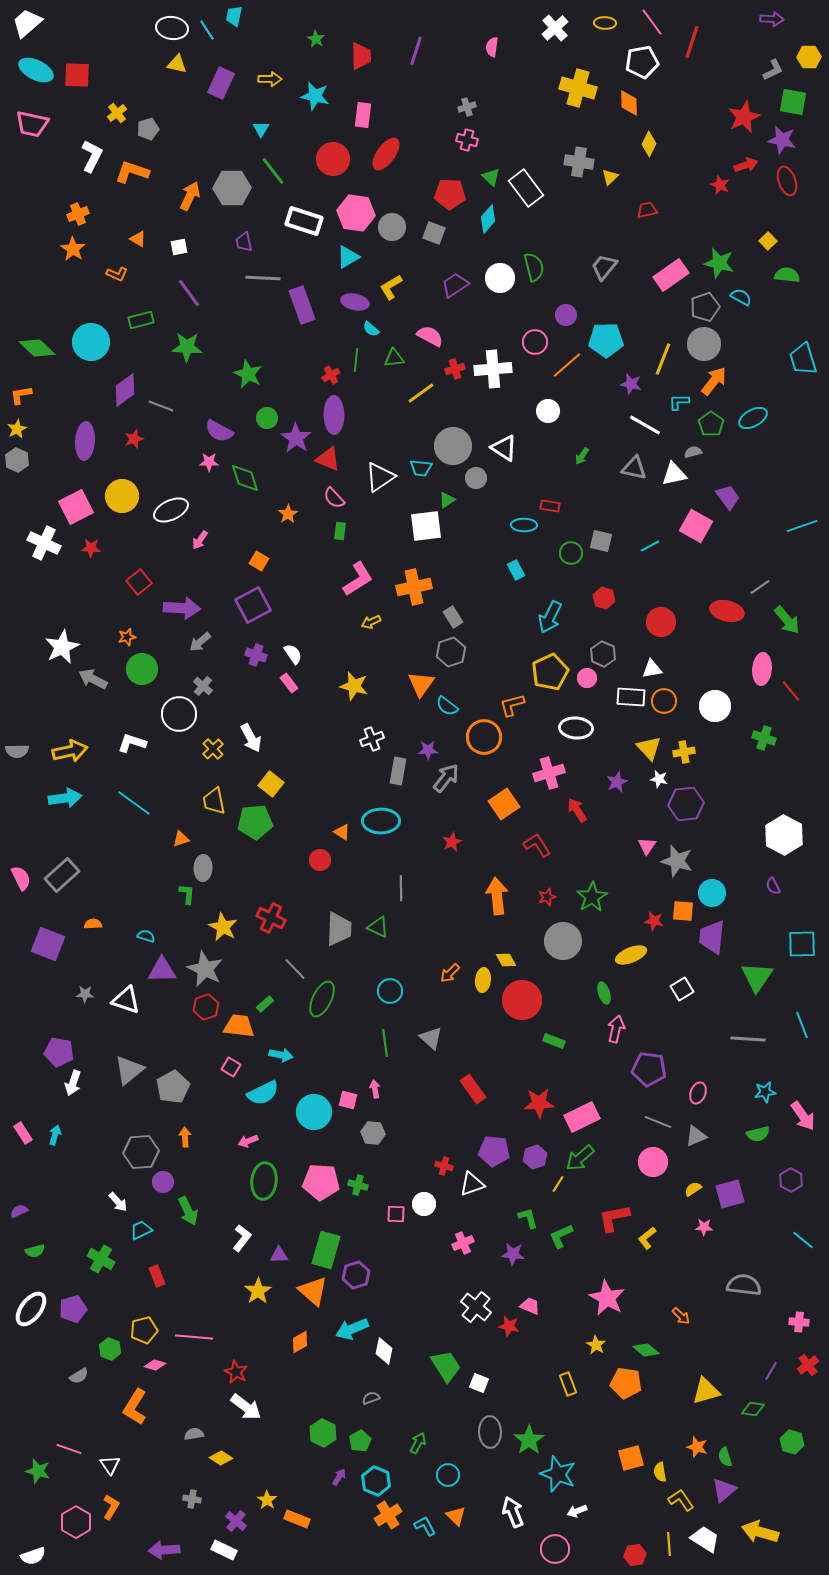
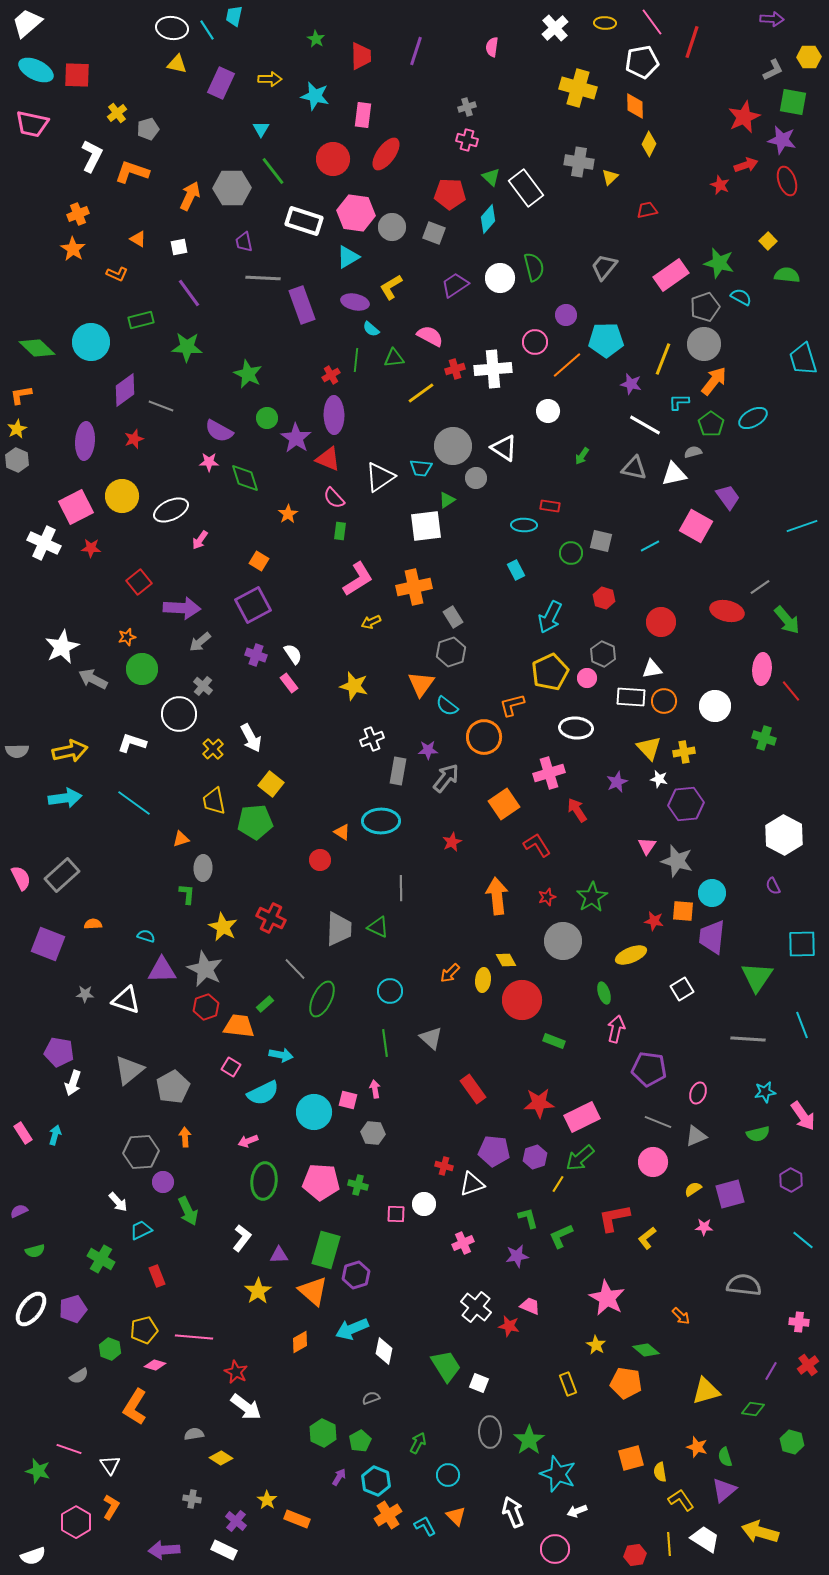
orange diamond at (629, 103): moved 6 px right, 3 px down
purple star at (513, 1254): moved 4 px right, 2 px down; rotated 15 degrees counterclockwise
